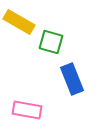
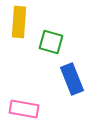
yellow rectangle: rotated 64 degrees clockwise
pink rectangle: moved 3 px left, 1 px up
